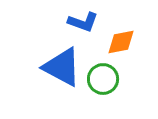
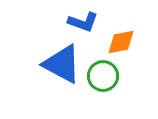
blue triangle: moved 3 px up
green circle: moved 3 px up
